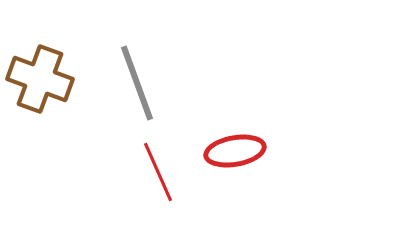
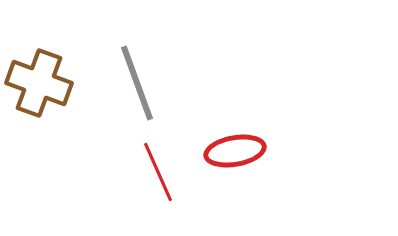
brown cross: moved 1 px left, 4 px down
